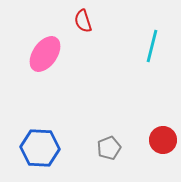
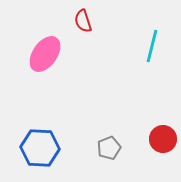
red circle: moved 1 px up
